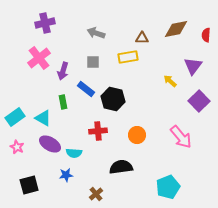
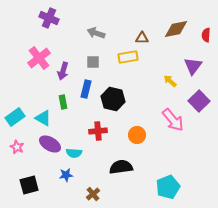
purple cross: moved 4 px right, 5 px up; rotated 36 degrees clockwise
blue rectangle: rotated 66 degrees clockwise
pink arrow: moved 8 px left, 17 px up
brown cross: moved 3 px left
